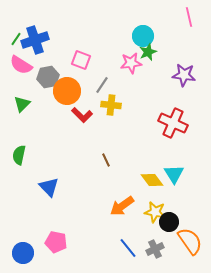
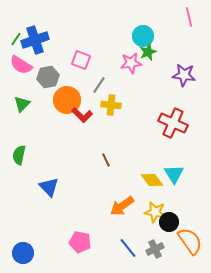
gray line: moved 3 px left
orange circle: moved 9 px down
pink pentagon: moved 24 px right
